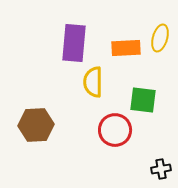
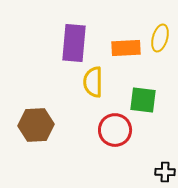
black cross: moved 4 px right, 3 px down; rotated 12 degrees clockwise
